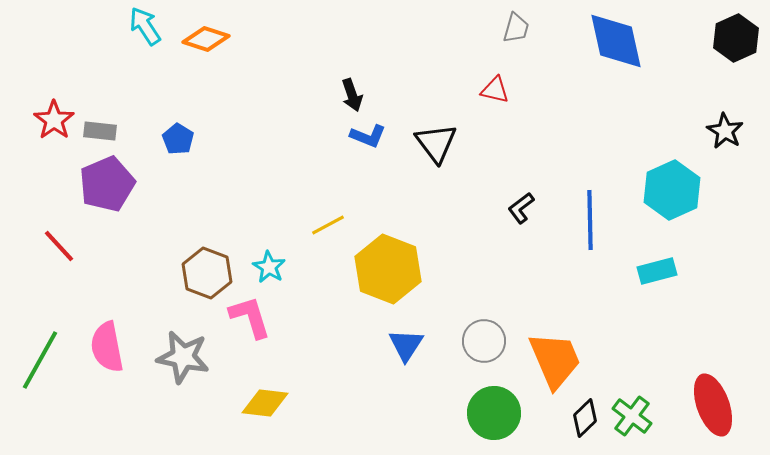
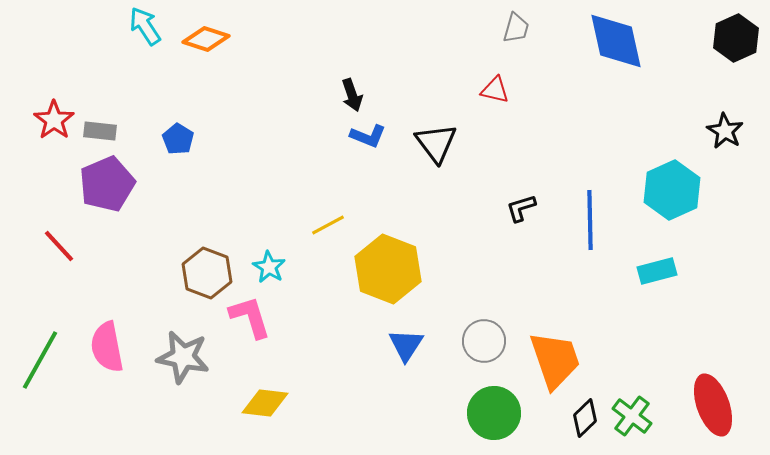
black L-shape: rotated 20 degrees clockwise
orange trapezoid: rotated 4 degrees clockwise
